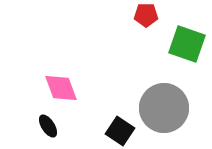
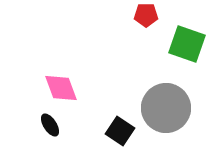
gray circle: moved 2 px right
black ellipse: moved 2 px right, 1 px up
